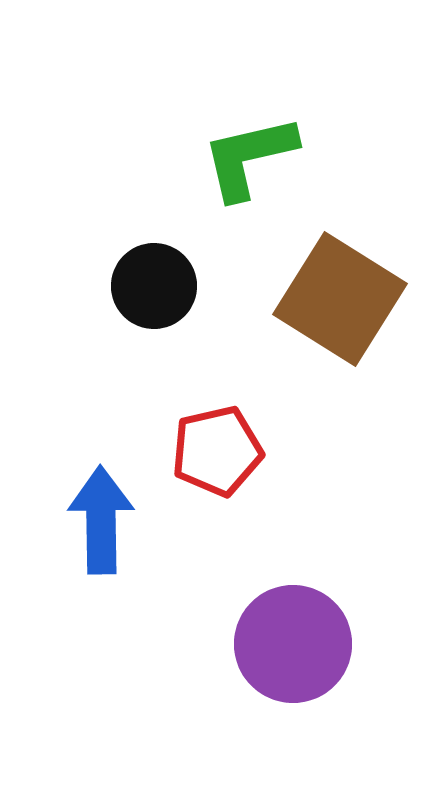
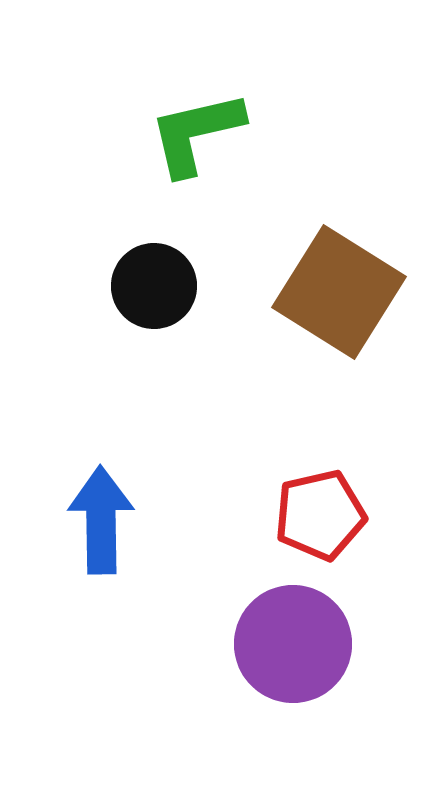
green L-shape: moved 53 px left, 24 px up
brown square: moved 1 px left, 7 px up
red pentagon: moved 103 px right, 64 px down
